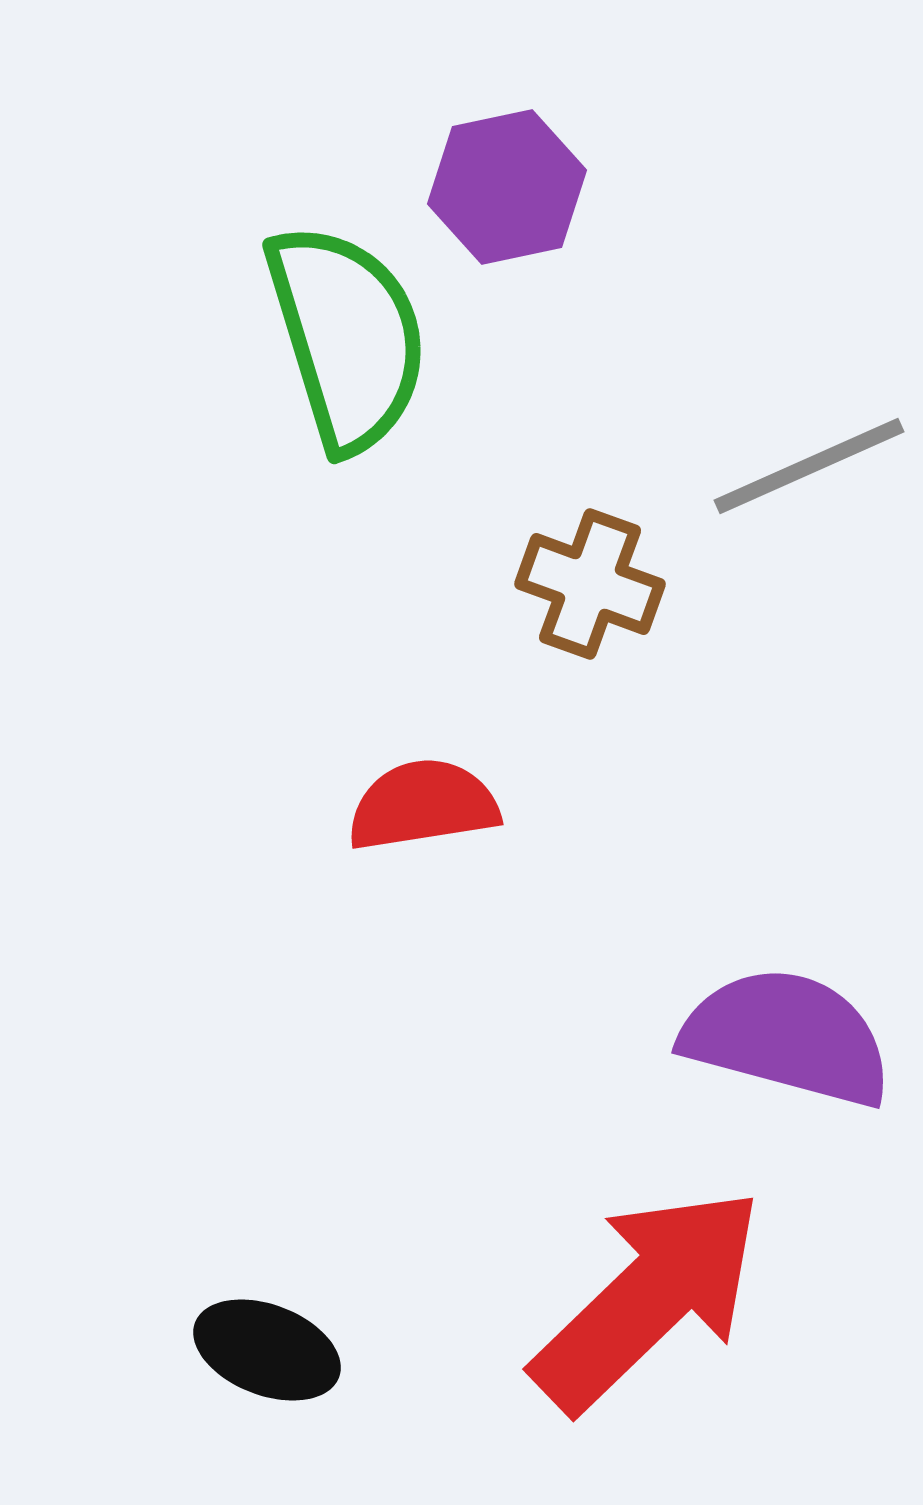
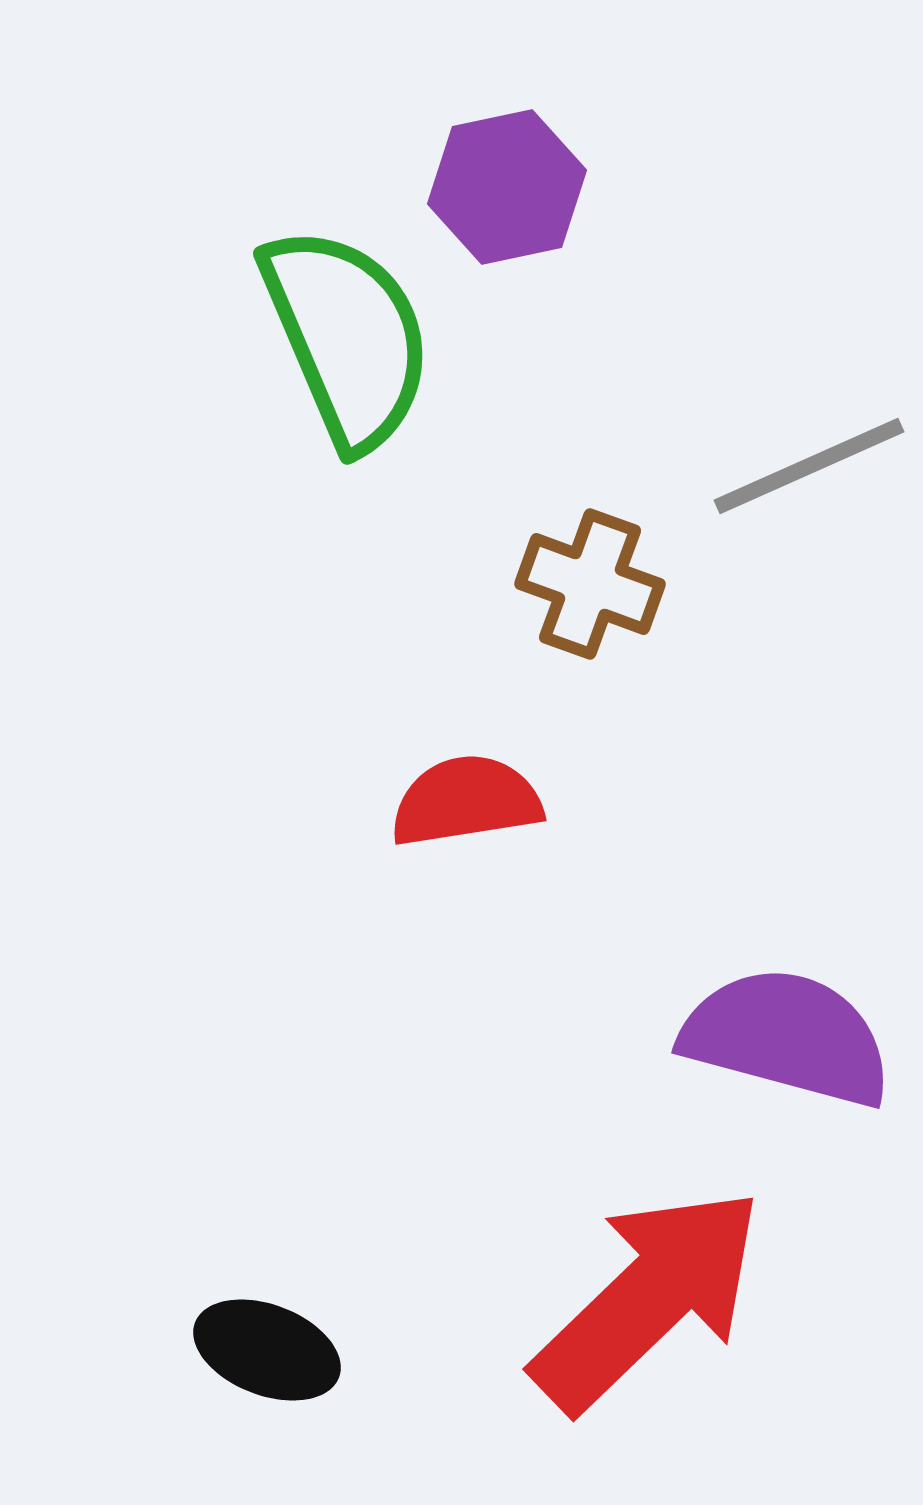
green semicircle: rotated 6 degrees counterclockwise
red semicircle: moved 43 px right, 4 px up
